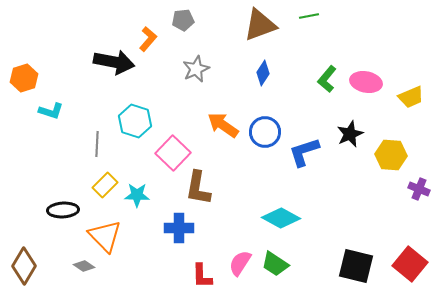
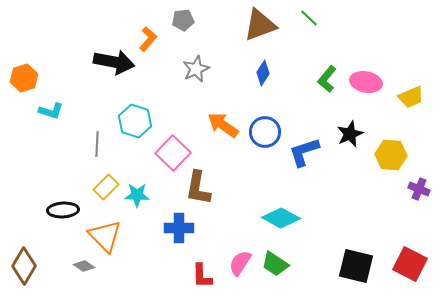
green line: moved 2 px down; rotated 54 degrees clockwise
yellow rectangle: moved 1 px right, 2 px down
red square: rotated 12 degrees counterclockwise
